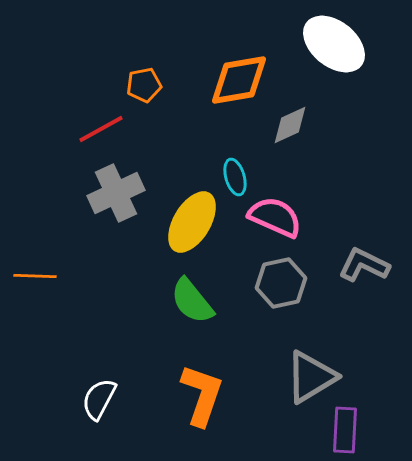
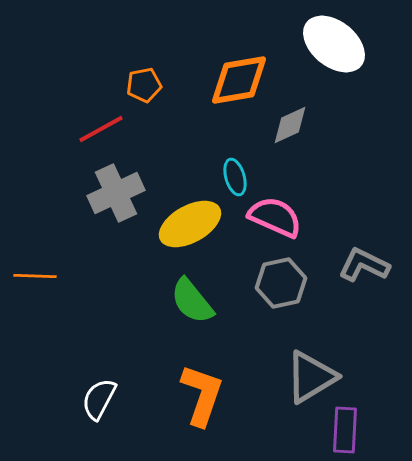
yellow ellipse: moved 2 px left, 2 px down; rotated 30 degrees clockwise
